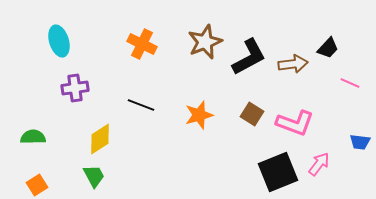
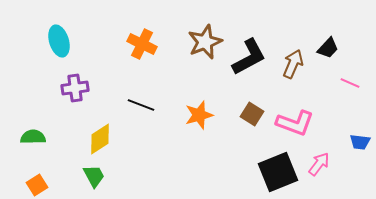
brown arrow: rotated 60 degrees counterclockwise
